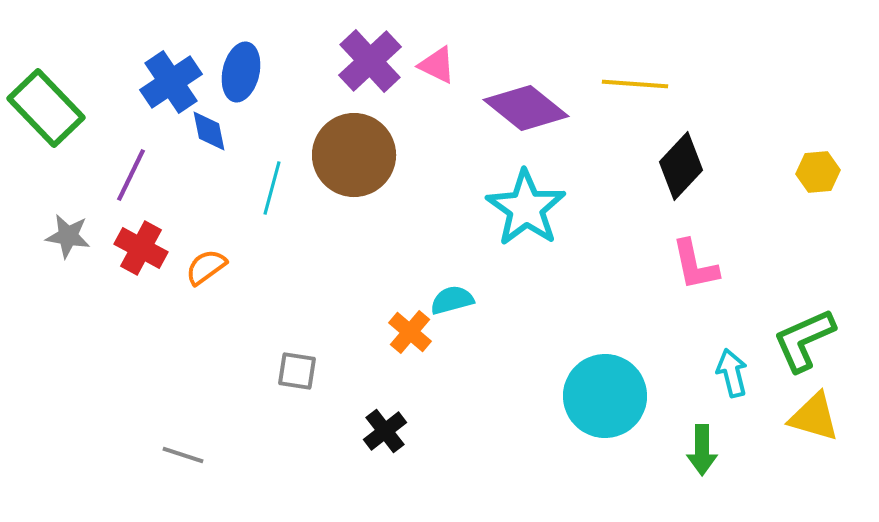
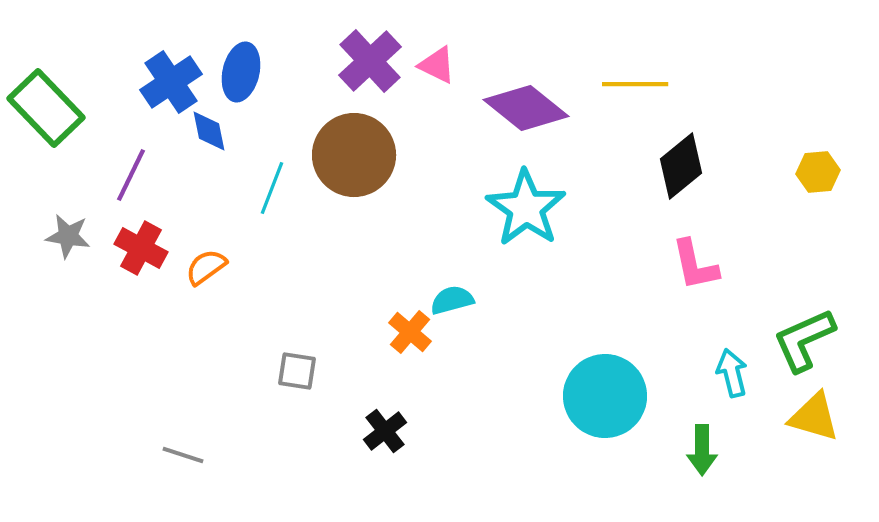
yellow line: rotated 4 degrees counterclockwise
black diamond: rotated 8 degrees clockwise
cyan line: rotated 6 degrees clockwise
